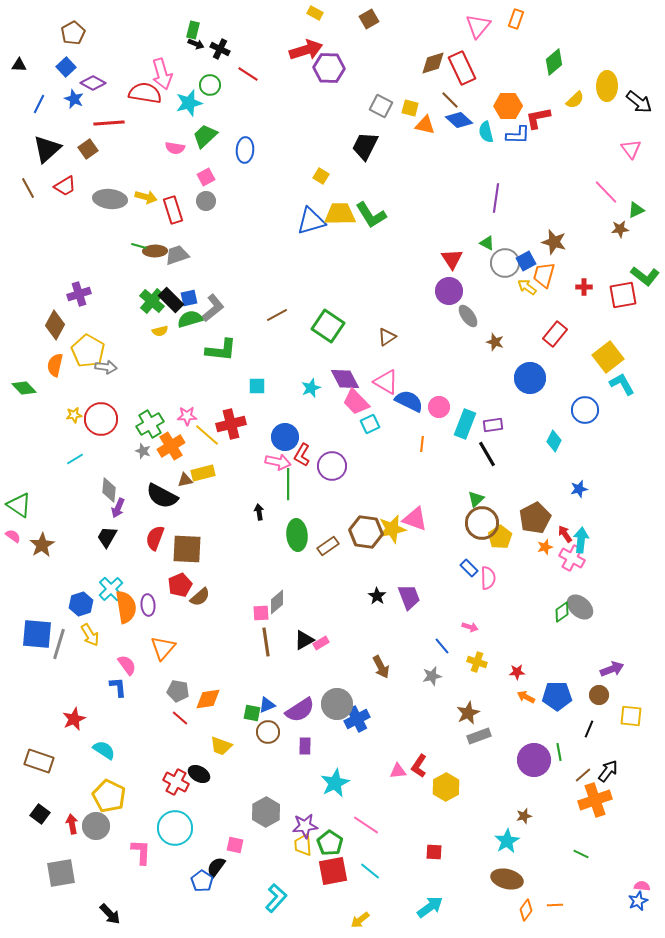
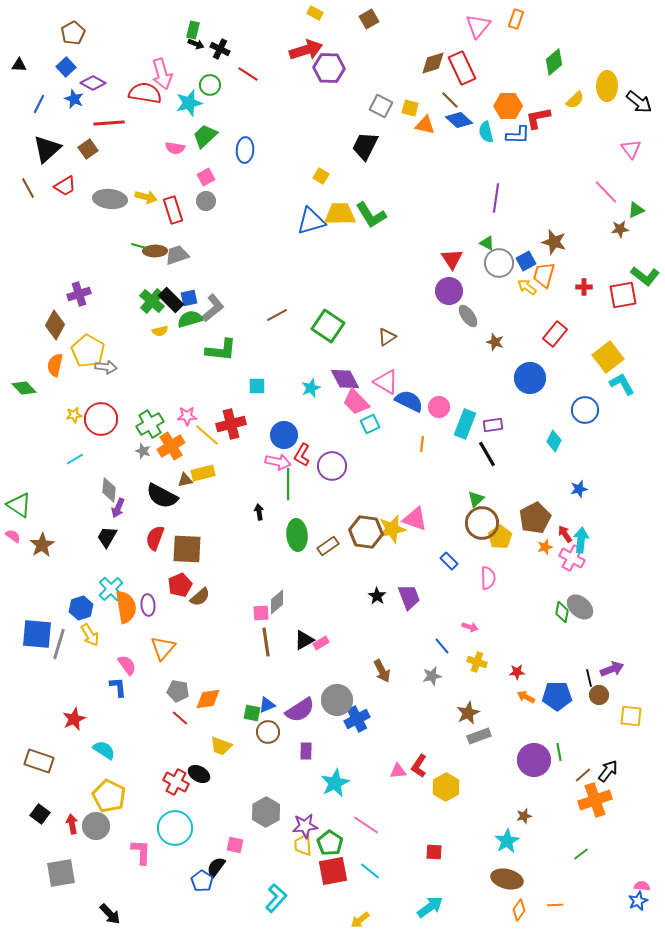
gray circle at (505, 263): moved 6 px left
blue circle at (285, 437): moved 1 px left, 2 px up
blue rectangle at (469, 568): moved 20 px left, 7 px up
blue hexagon at (81, 604): moved 4 px down
green diamond at (562, 612): rotated 45 degrees counterclockwise
brown arrow at (381, 667): moved 1 px right, 4 px down
gray circle at (337, 704): moved 4 px up
black line at (589, 729): moved 51 px up; rotated 36 degrees counterclockwise
purple rectangle at (305, 746): moved 1 px right, 5 px down
green line at (581, 854): rotated 63 degrees counterclockwise
orange diamond at (526, 910): moved 7 px left
